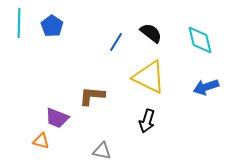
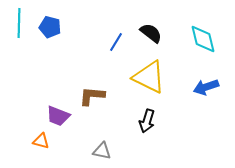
blue pentagon: moved 2 px left, 1 px down; rotated 20 degrees counterclockwise
cyan diamond: moved 3 px right, 1 px up
purple trapezoid: moved 1 px right, 2 px up
